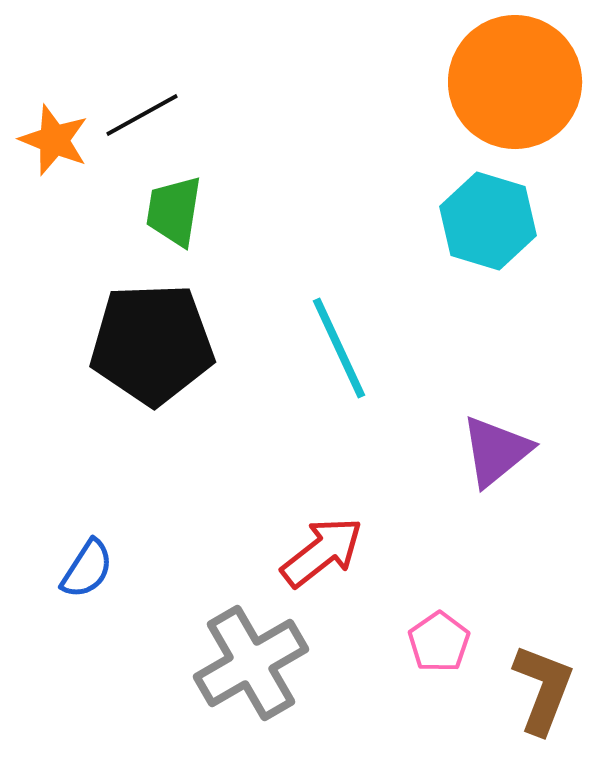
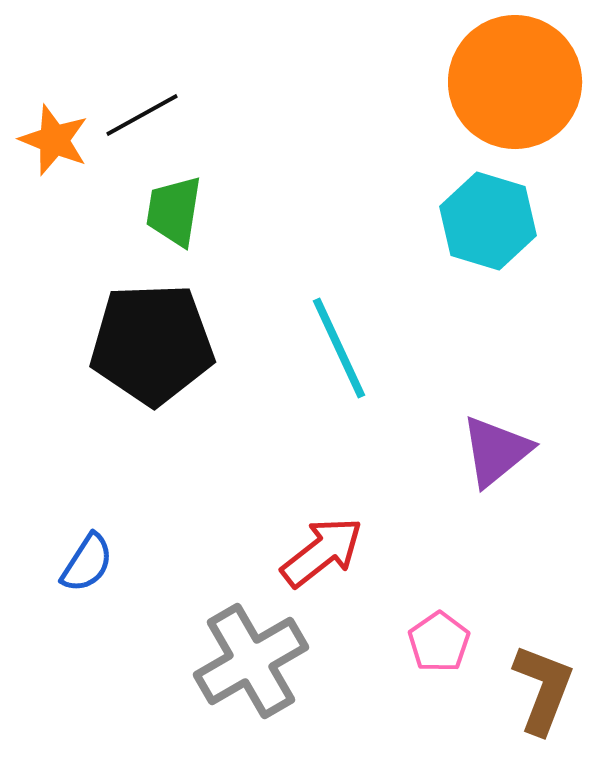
blue semicircle: moved 6 px up
gray cross: moved 2 px up
